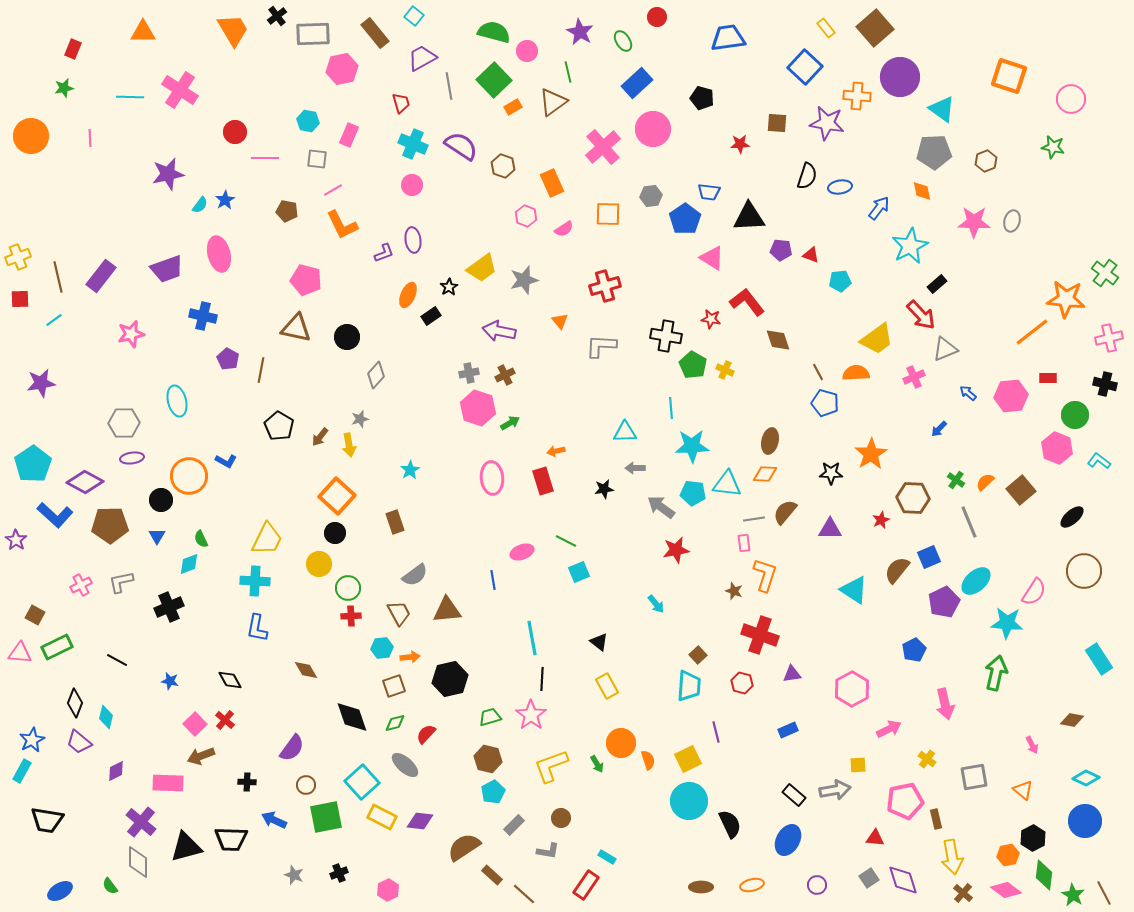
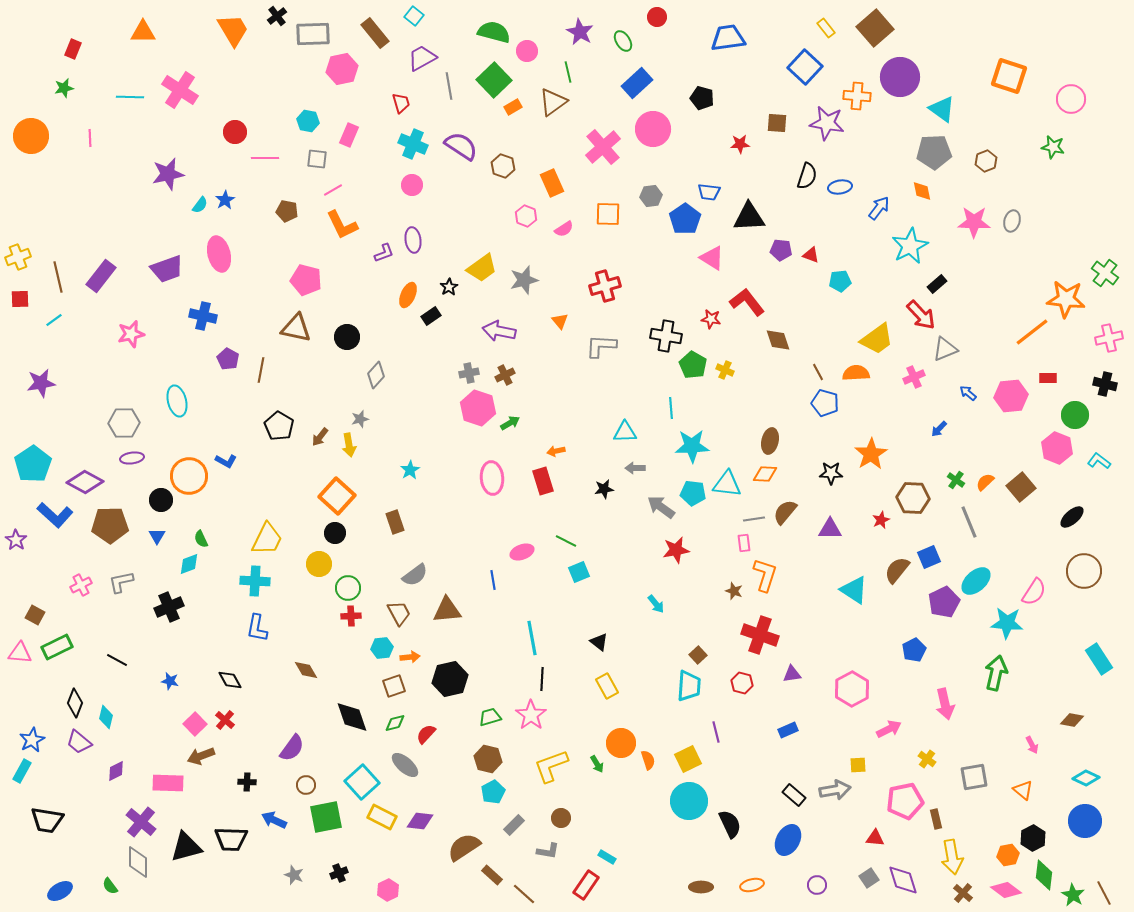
brown square at (1021, 490): moved 3 px up
